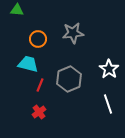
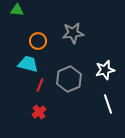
orange circle: moved 2 px down
white star: moved 4 px left, 1 px down; rotated 24 degrees clockwise
